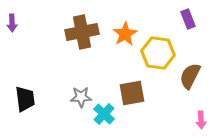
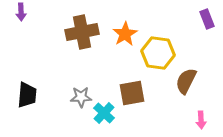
purple rectangle: moved 19 px right
purple arrow: moved 9 px right, 11 px up
brown semicircle: moved 4 px left, 5 px down
black trapezoid: moved 2 px right, 4 px up; rotated 12 degrees clockwise
cyan cross: moved 1 px up
